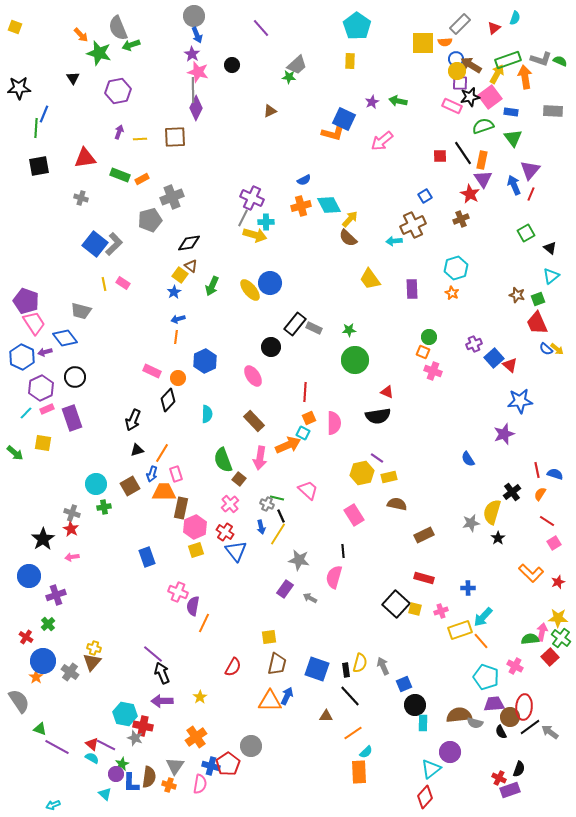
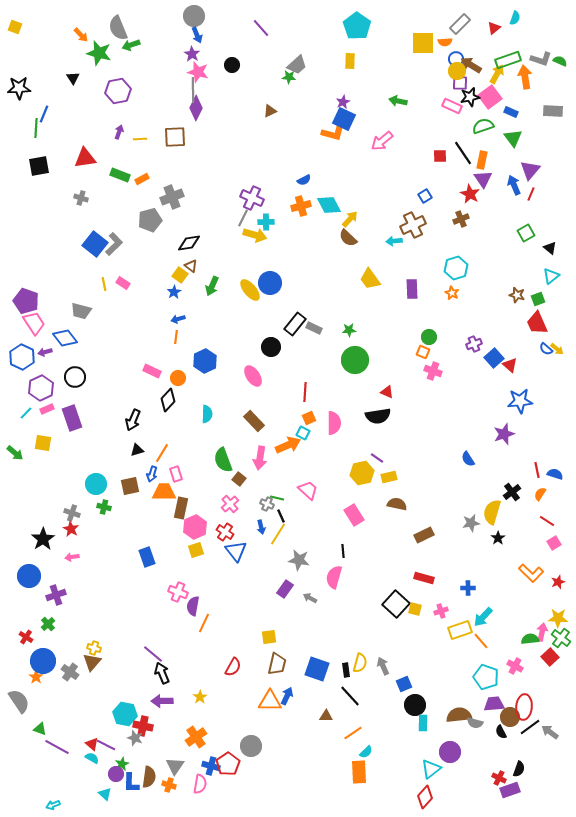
purple star at (372, 102): moved 29 px left
blue rectangle at (511, 112): rotated 16 degrees clockwise
brown square at (130, 486): rotated 18 degrees clockwise
green cross at (104, 507): rotated 24 degrees clockwise
